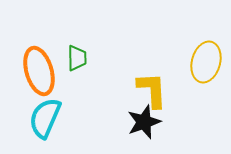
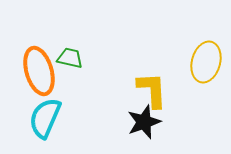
green trapezoid: moved 7 px left; rotated 76 degrees counterclockwise
